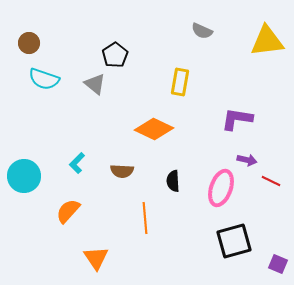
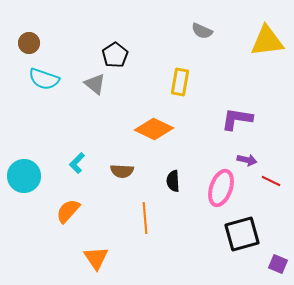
black square: moved 8 px right, 7 px up
